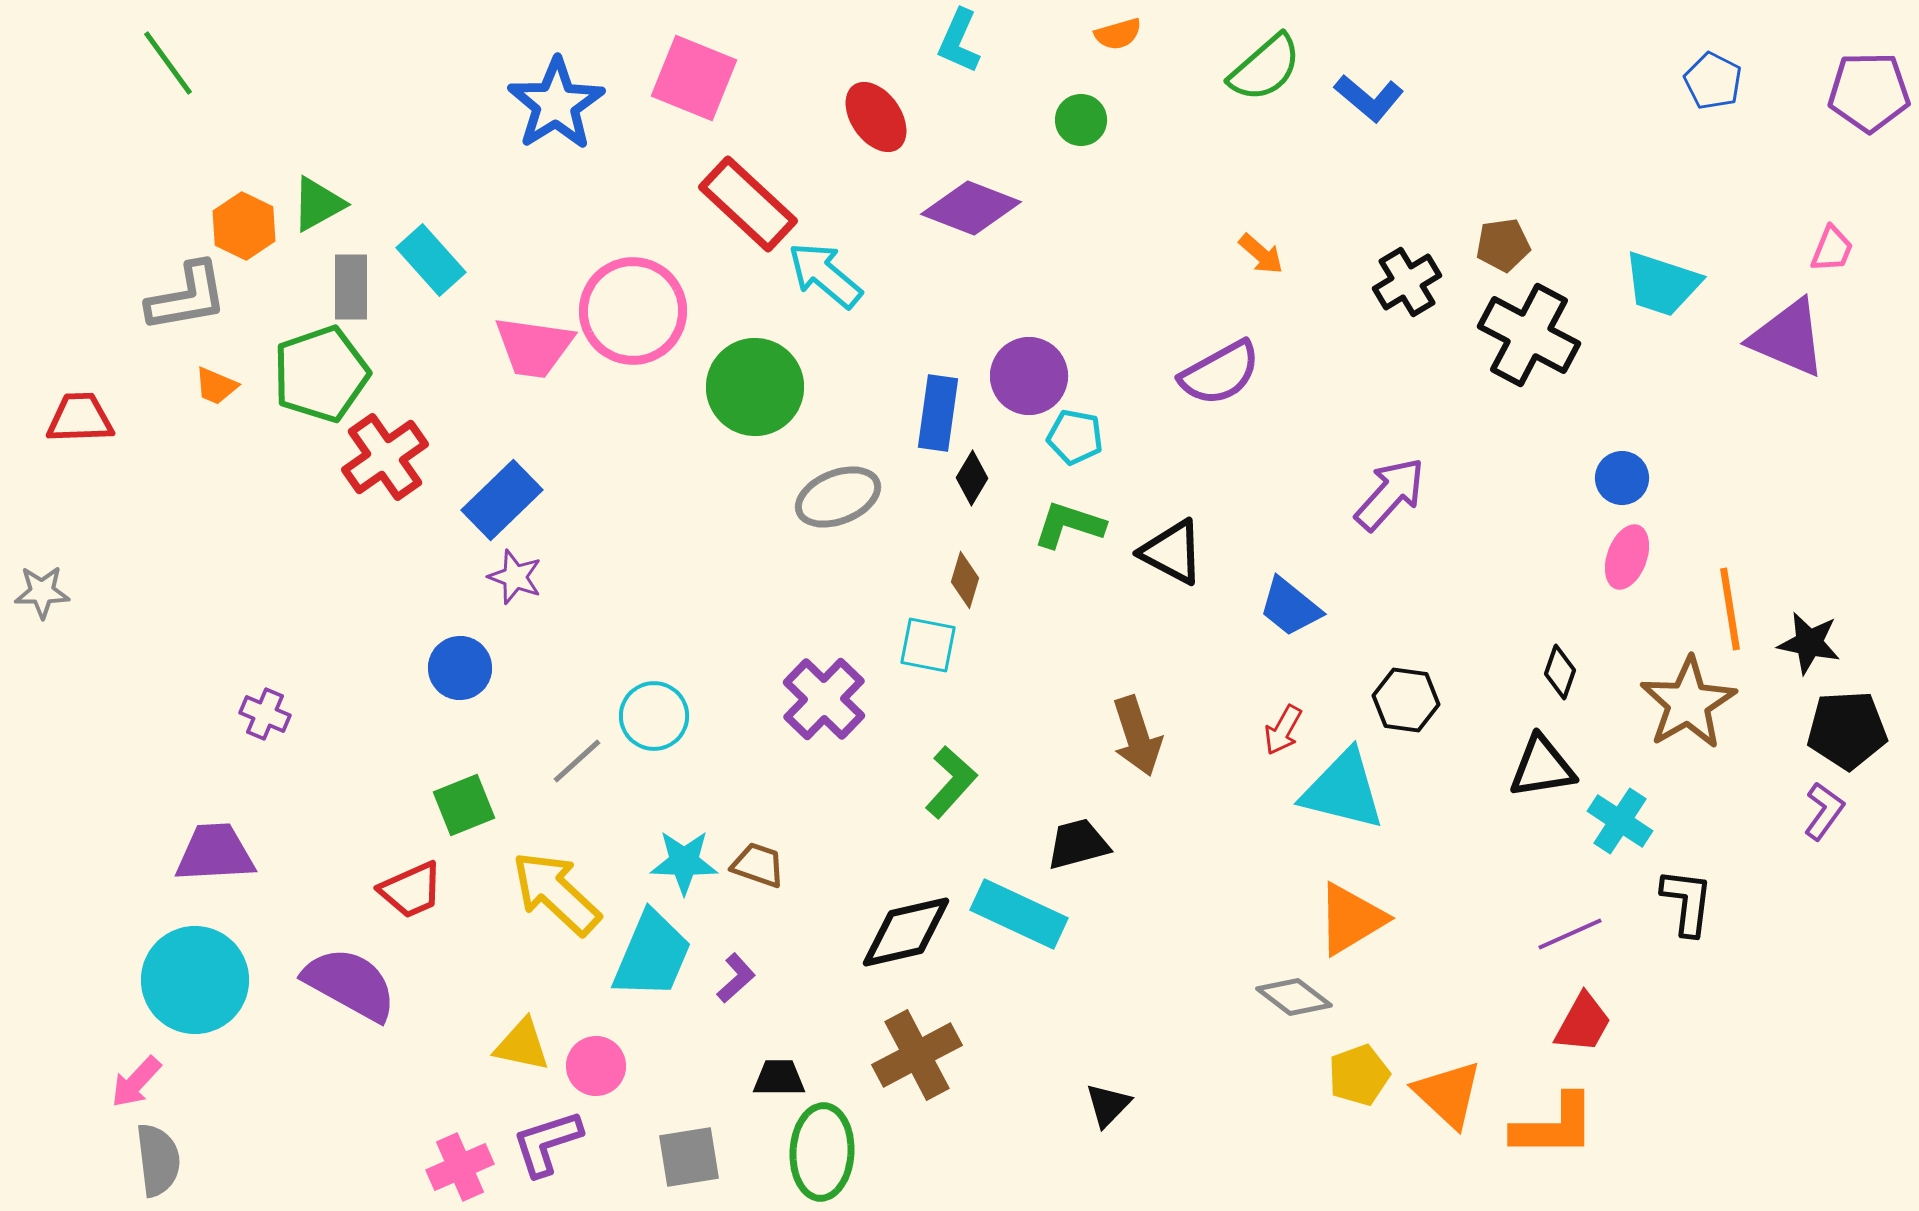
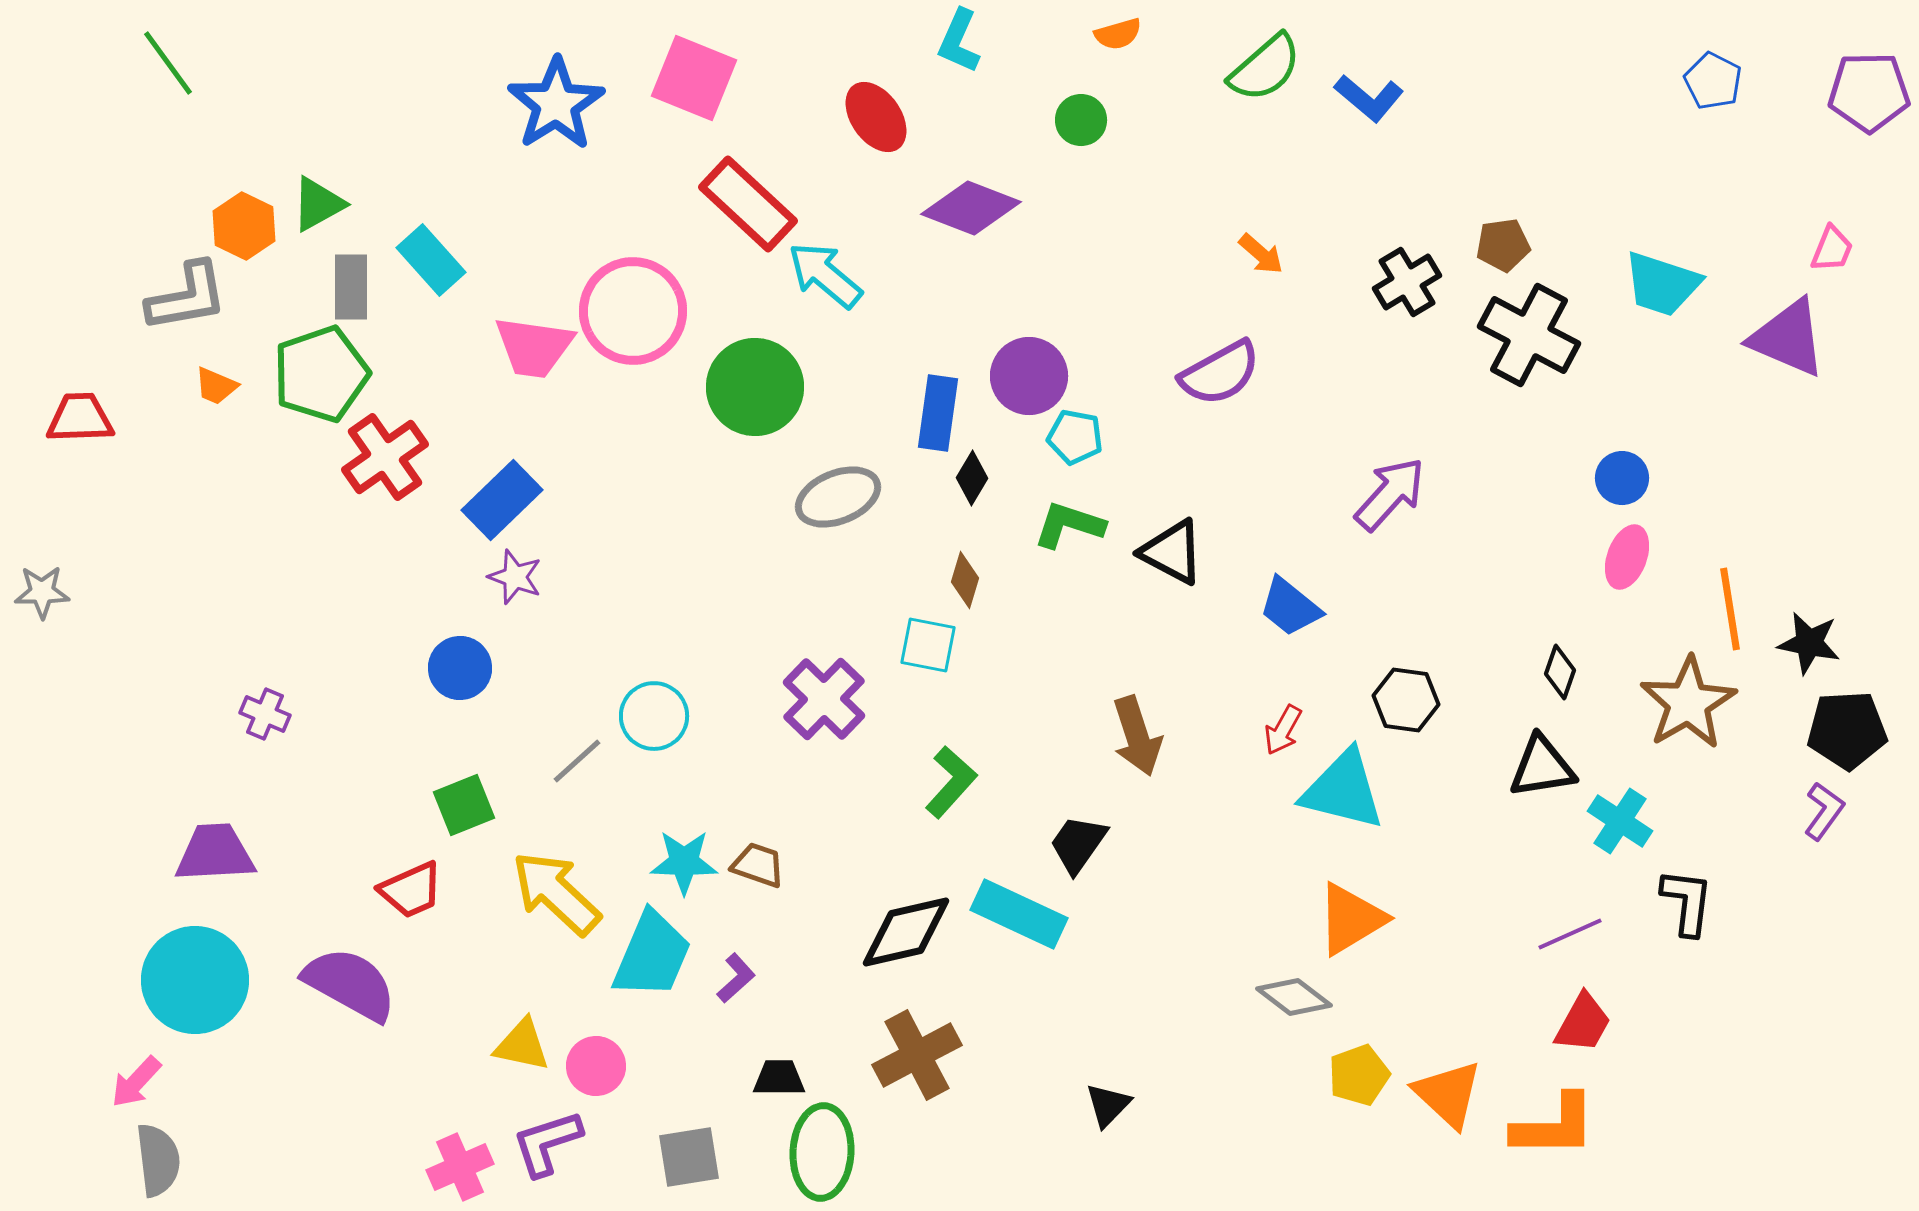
black trapezoid at (1078, 844): rotated 40 degrees counterclockwise
